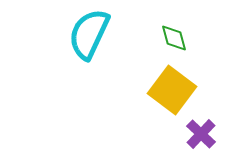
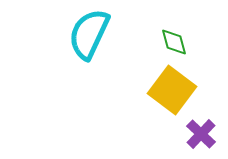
green diamond: moved 4 px down
